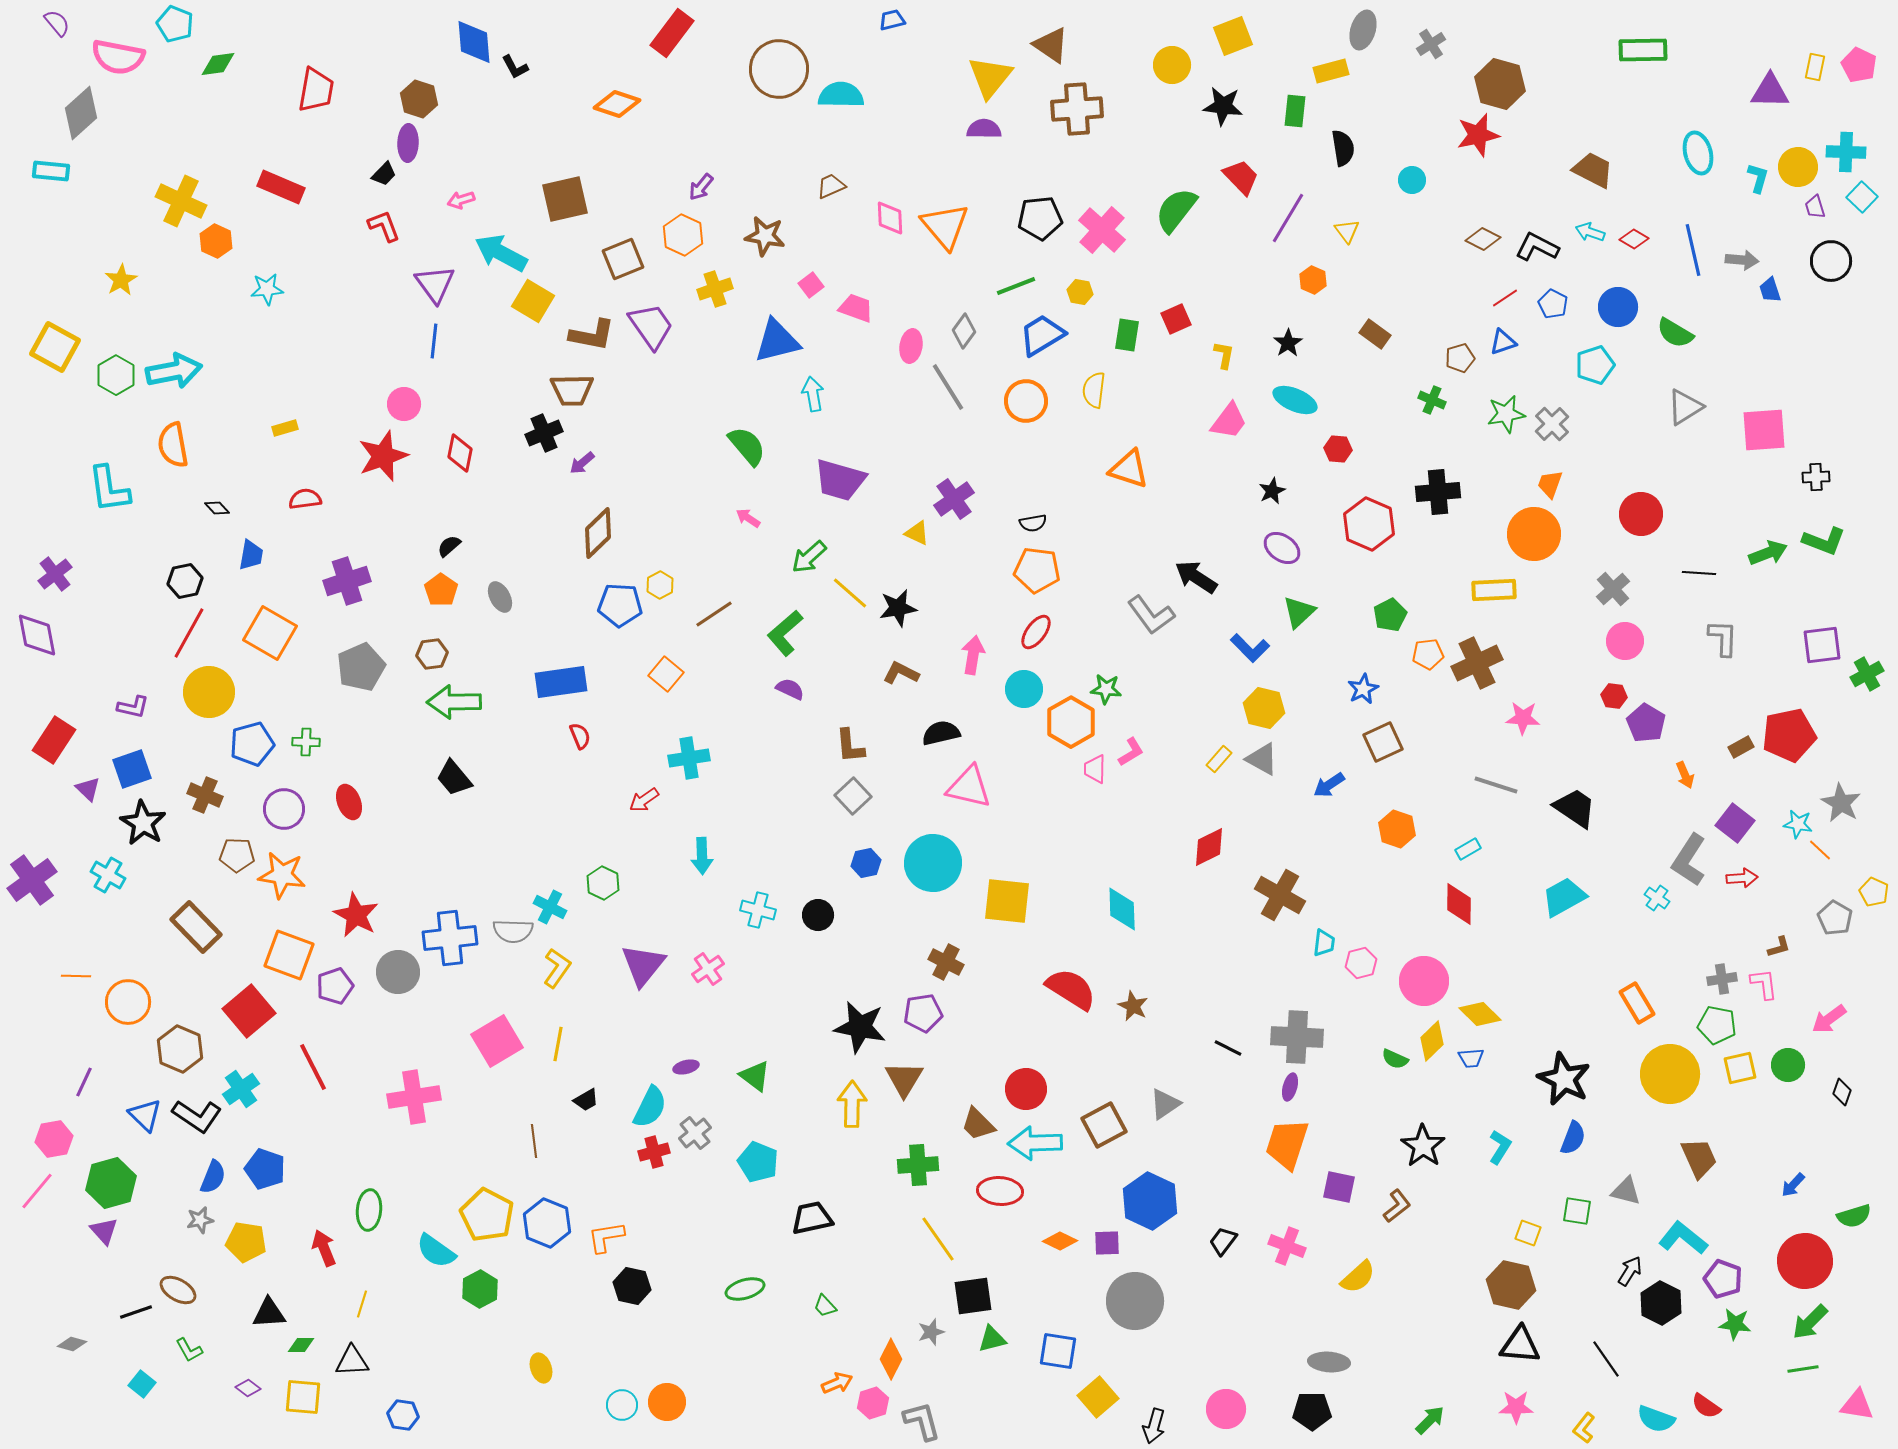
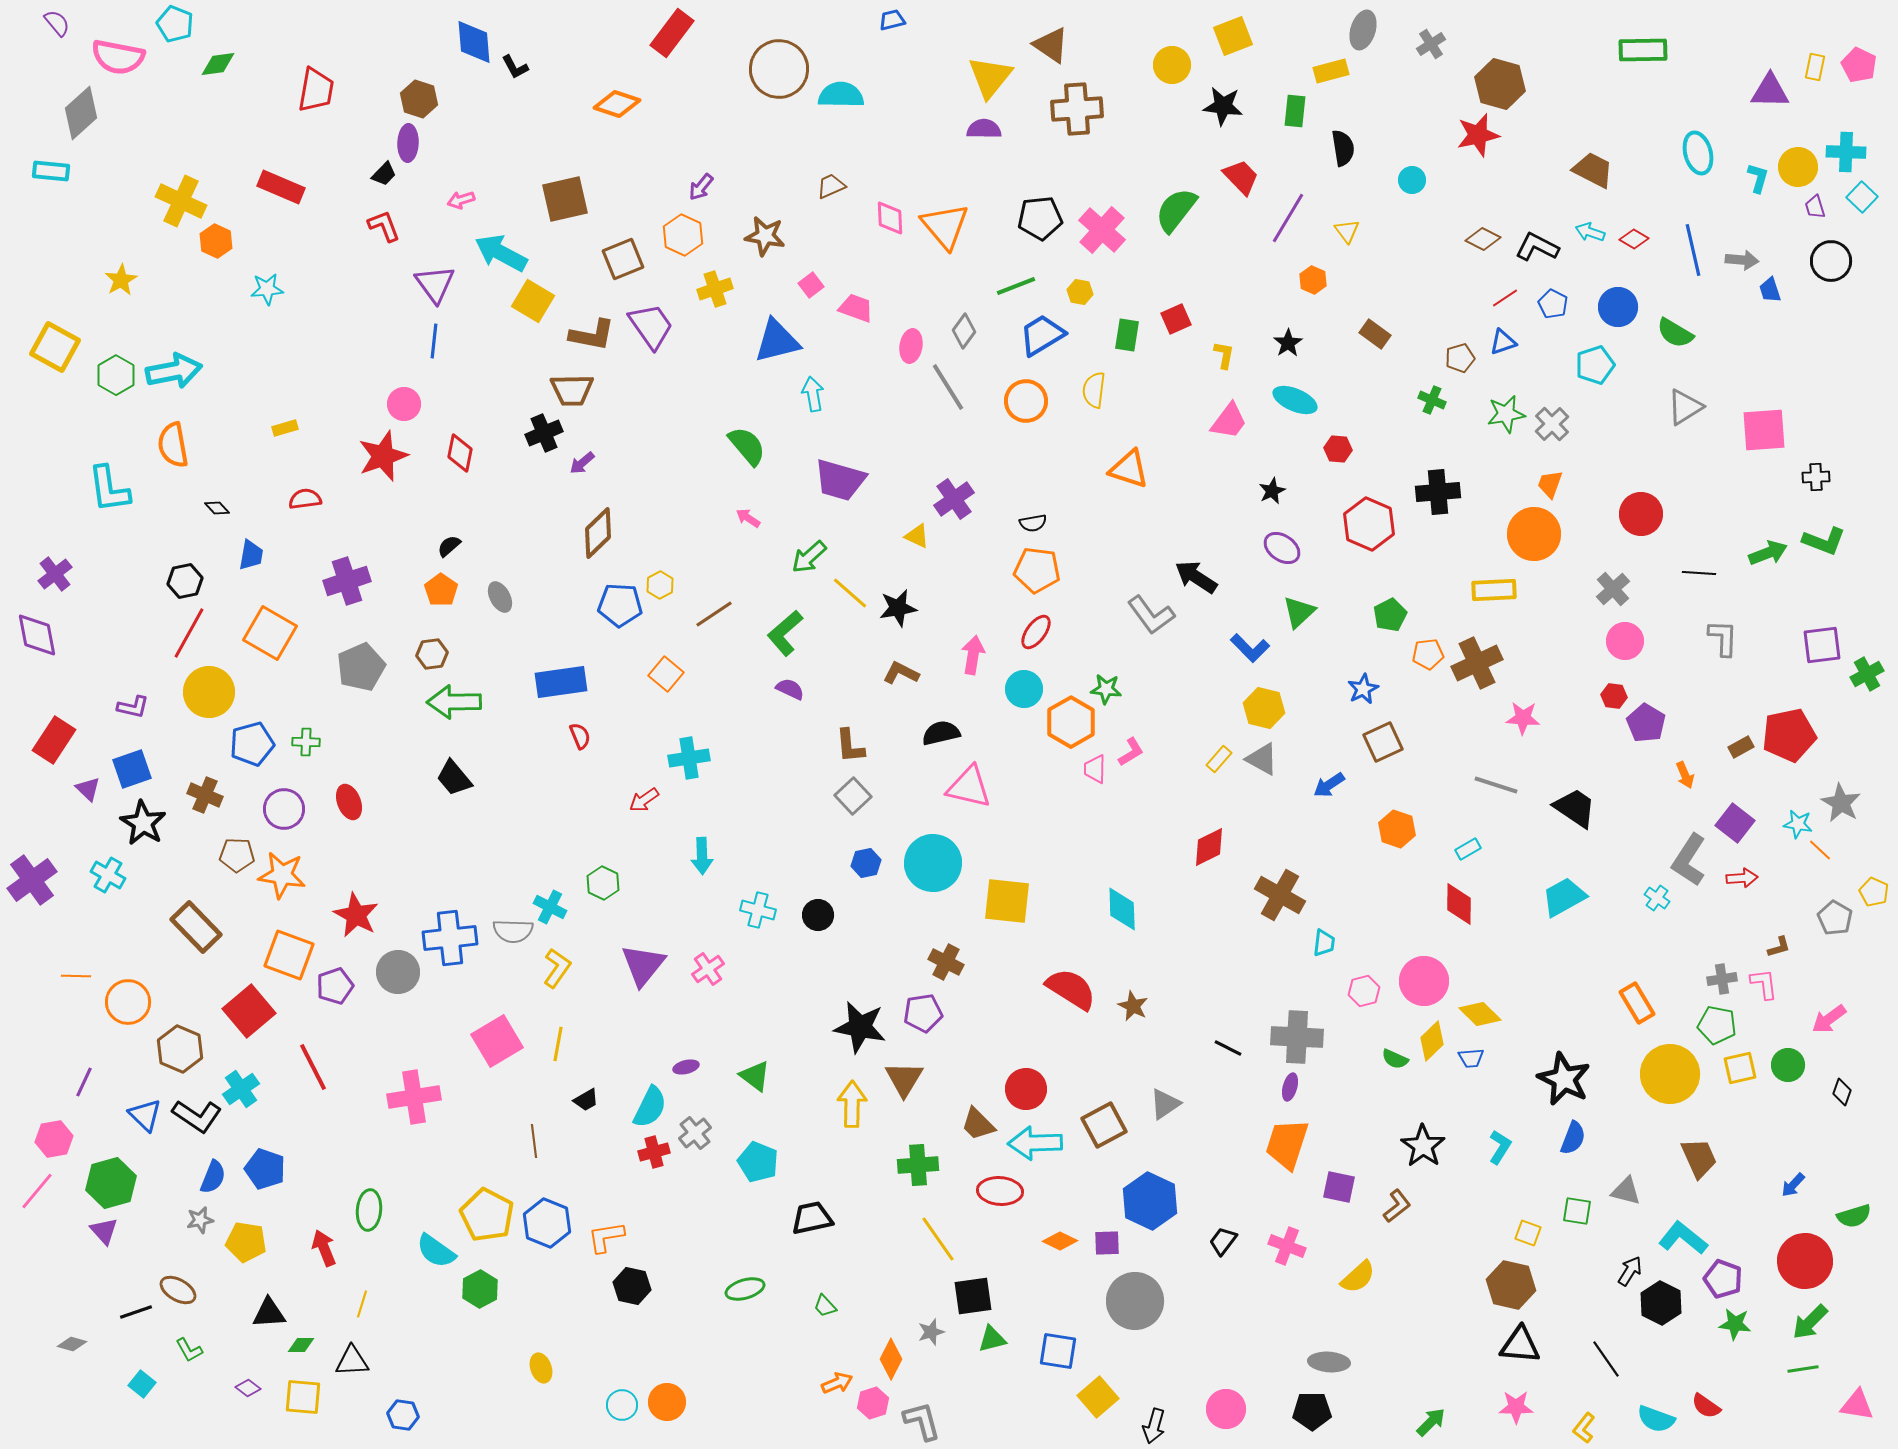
yellow triangle at (917, 533): moved 3 px down
pink hexagon at (1361, 963): moved 3 px right, 28 px down
green arrow at (1430, 1420): moved 1 px right, 2 px down
